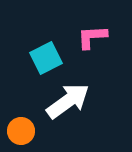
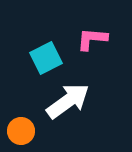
pink L-shape: moved 2 px down; rotated 8 degrees clockwise
